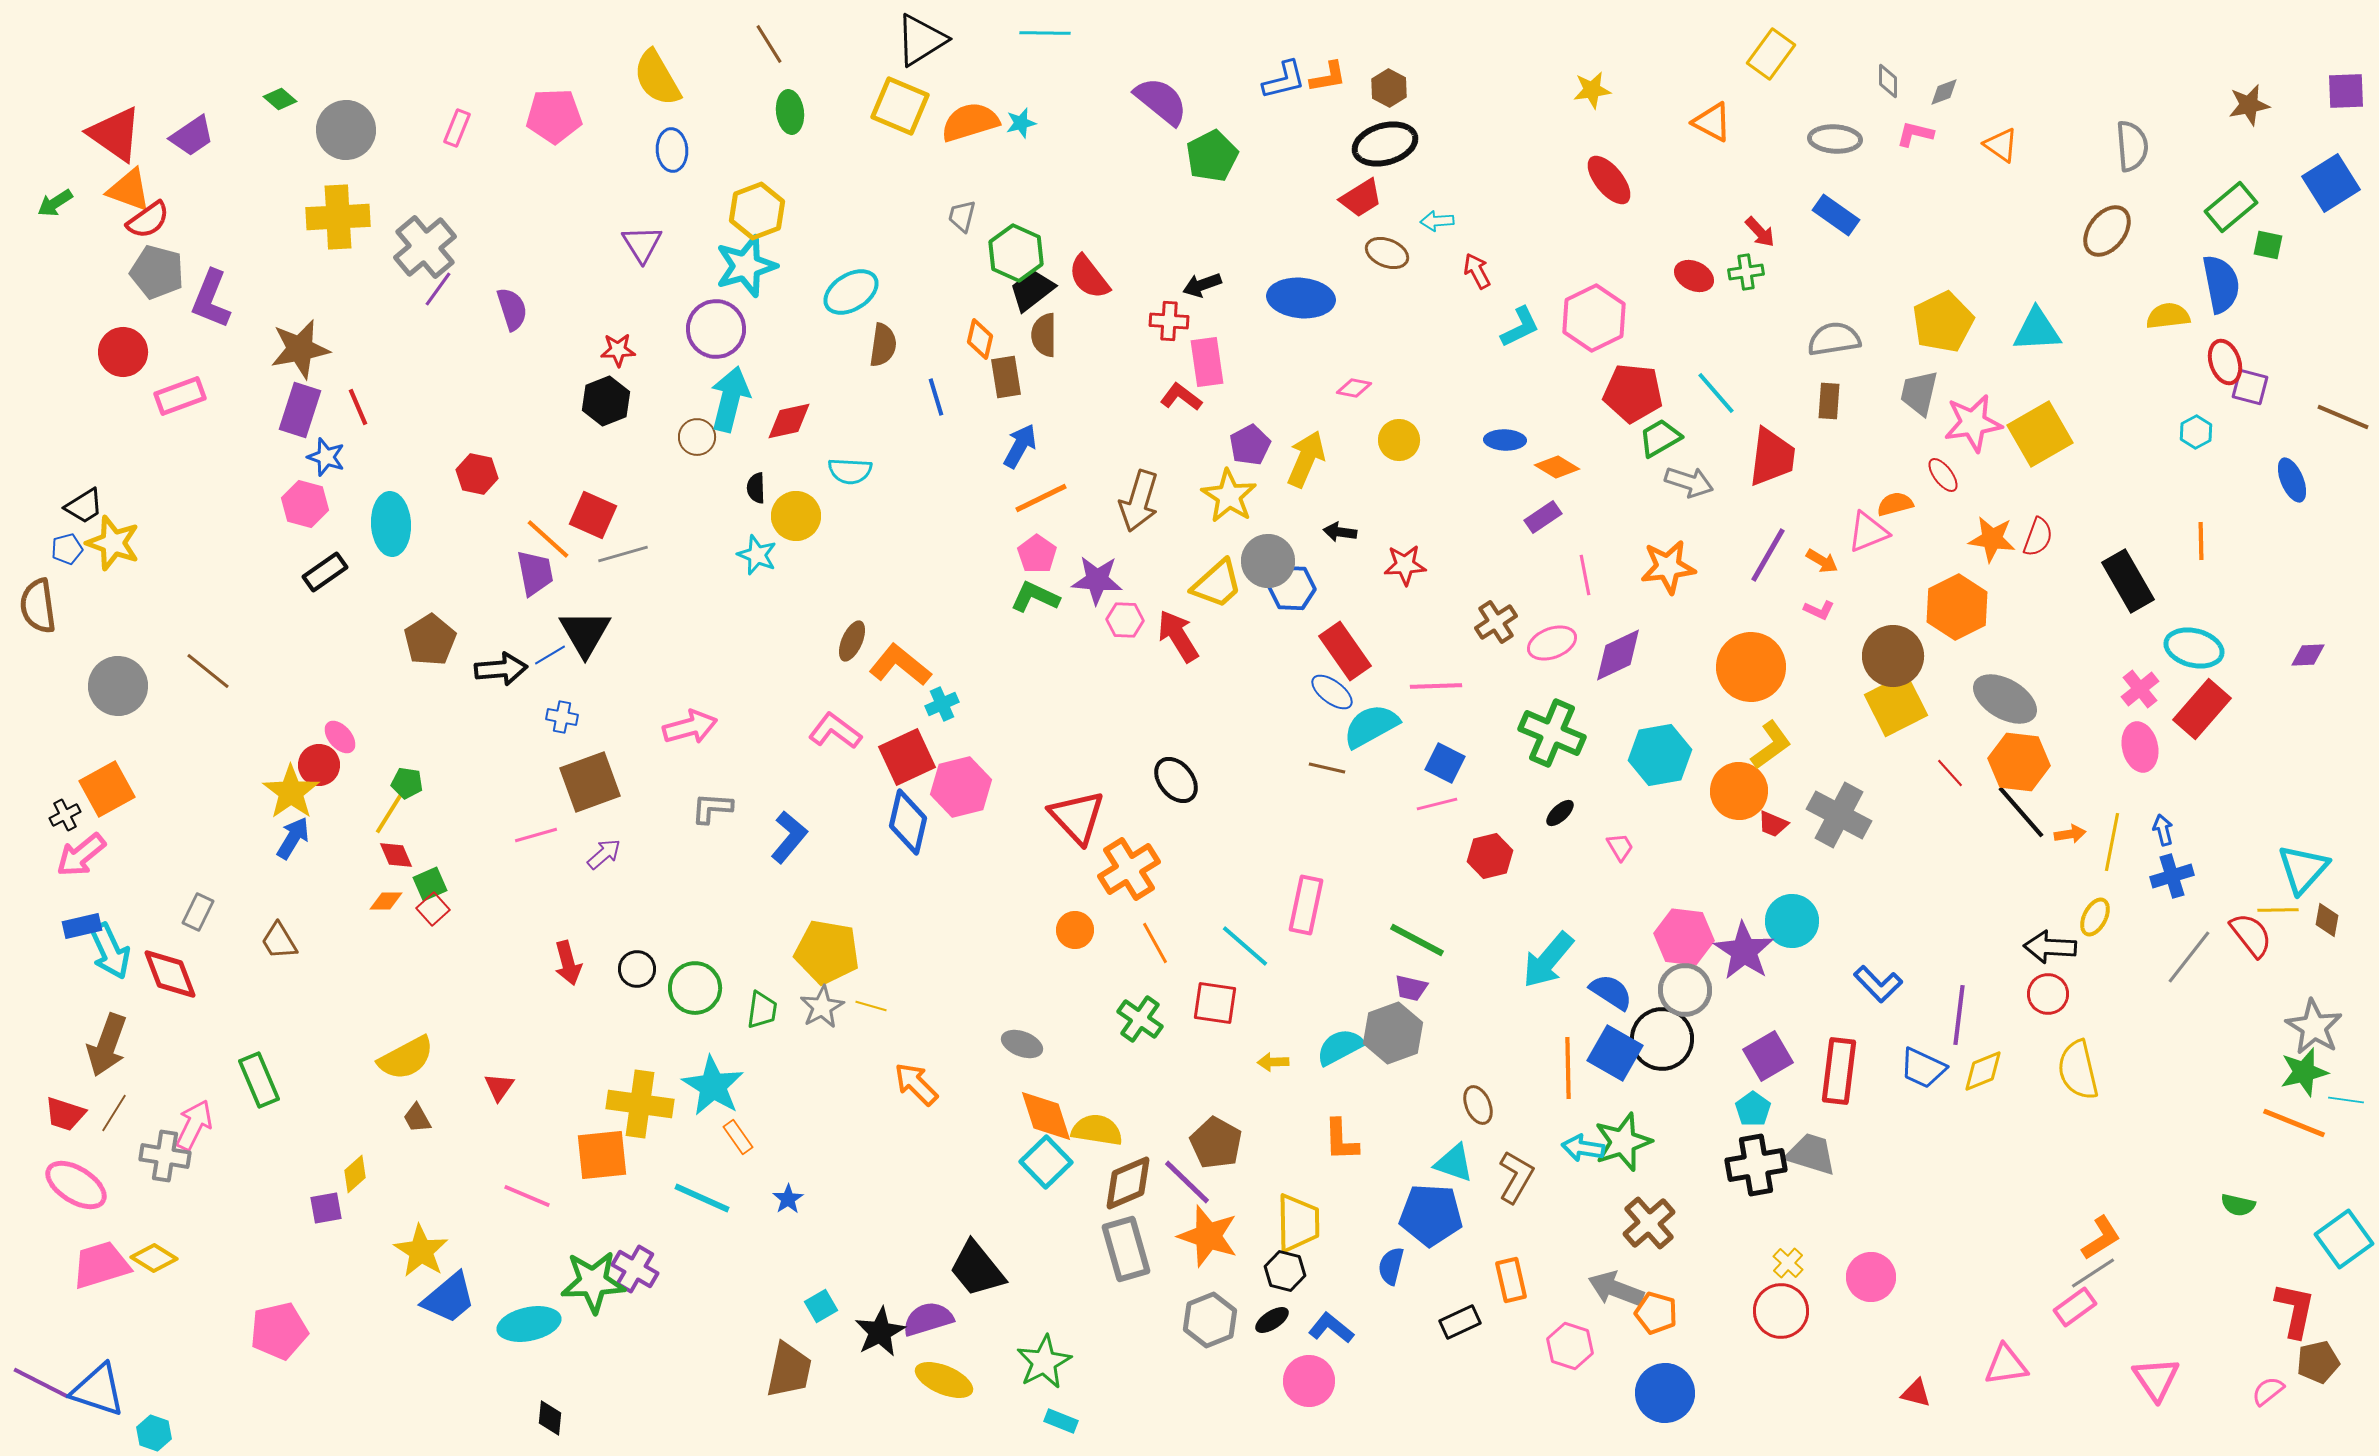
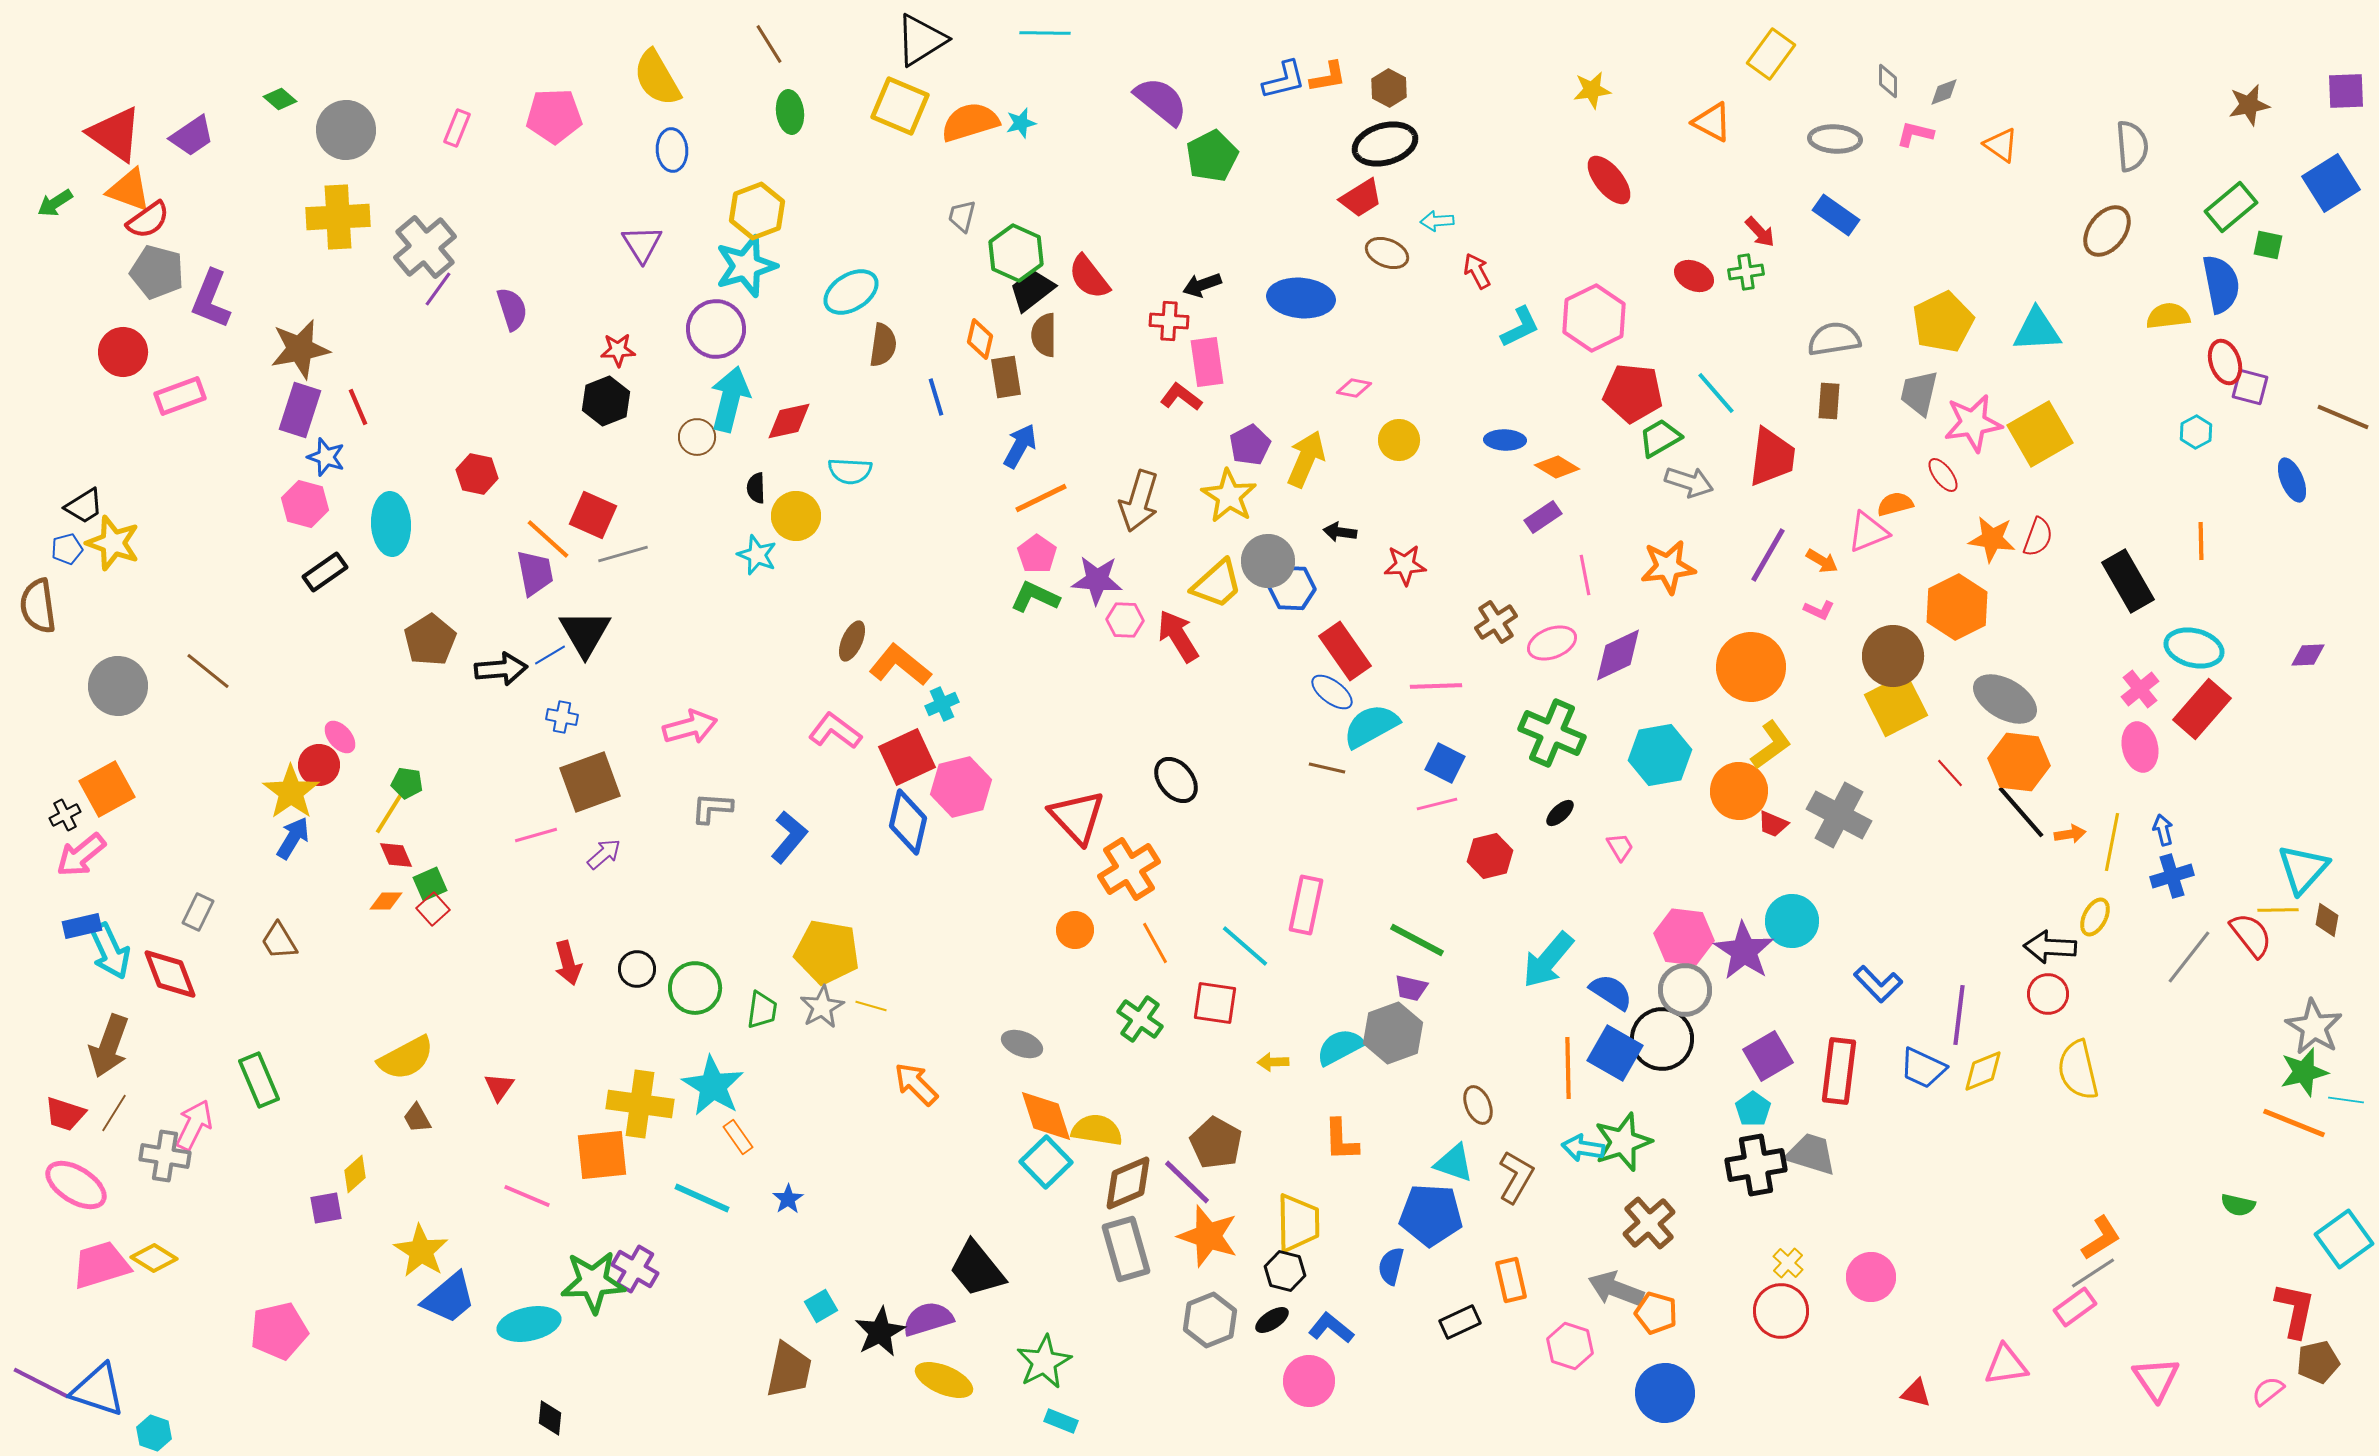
brown arrow at (107, 1045): moved 2 px right, 1 px down
